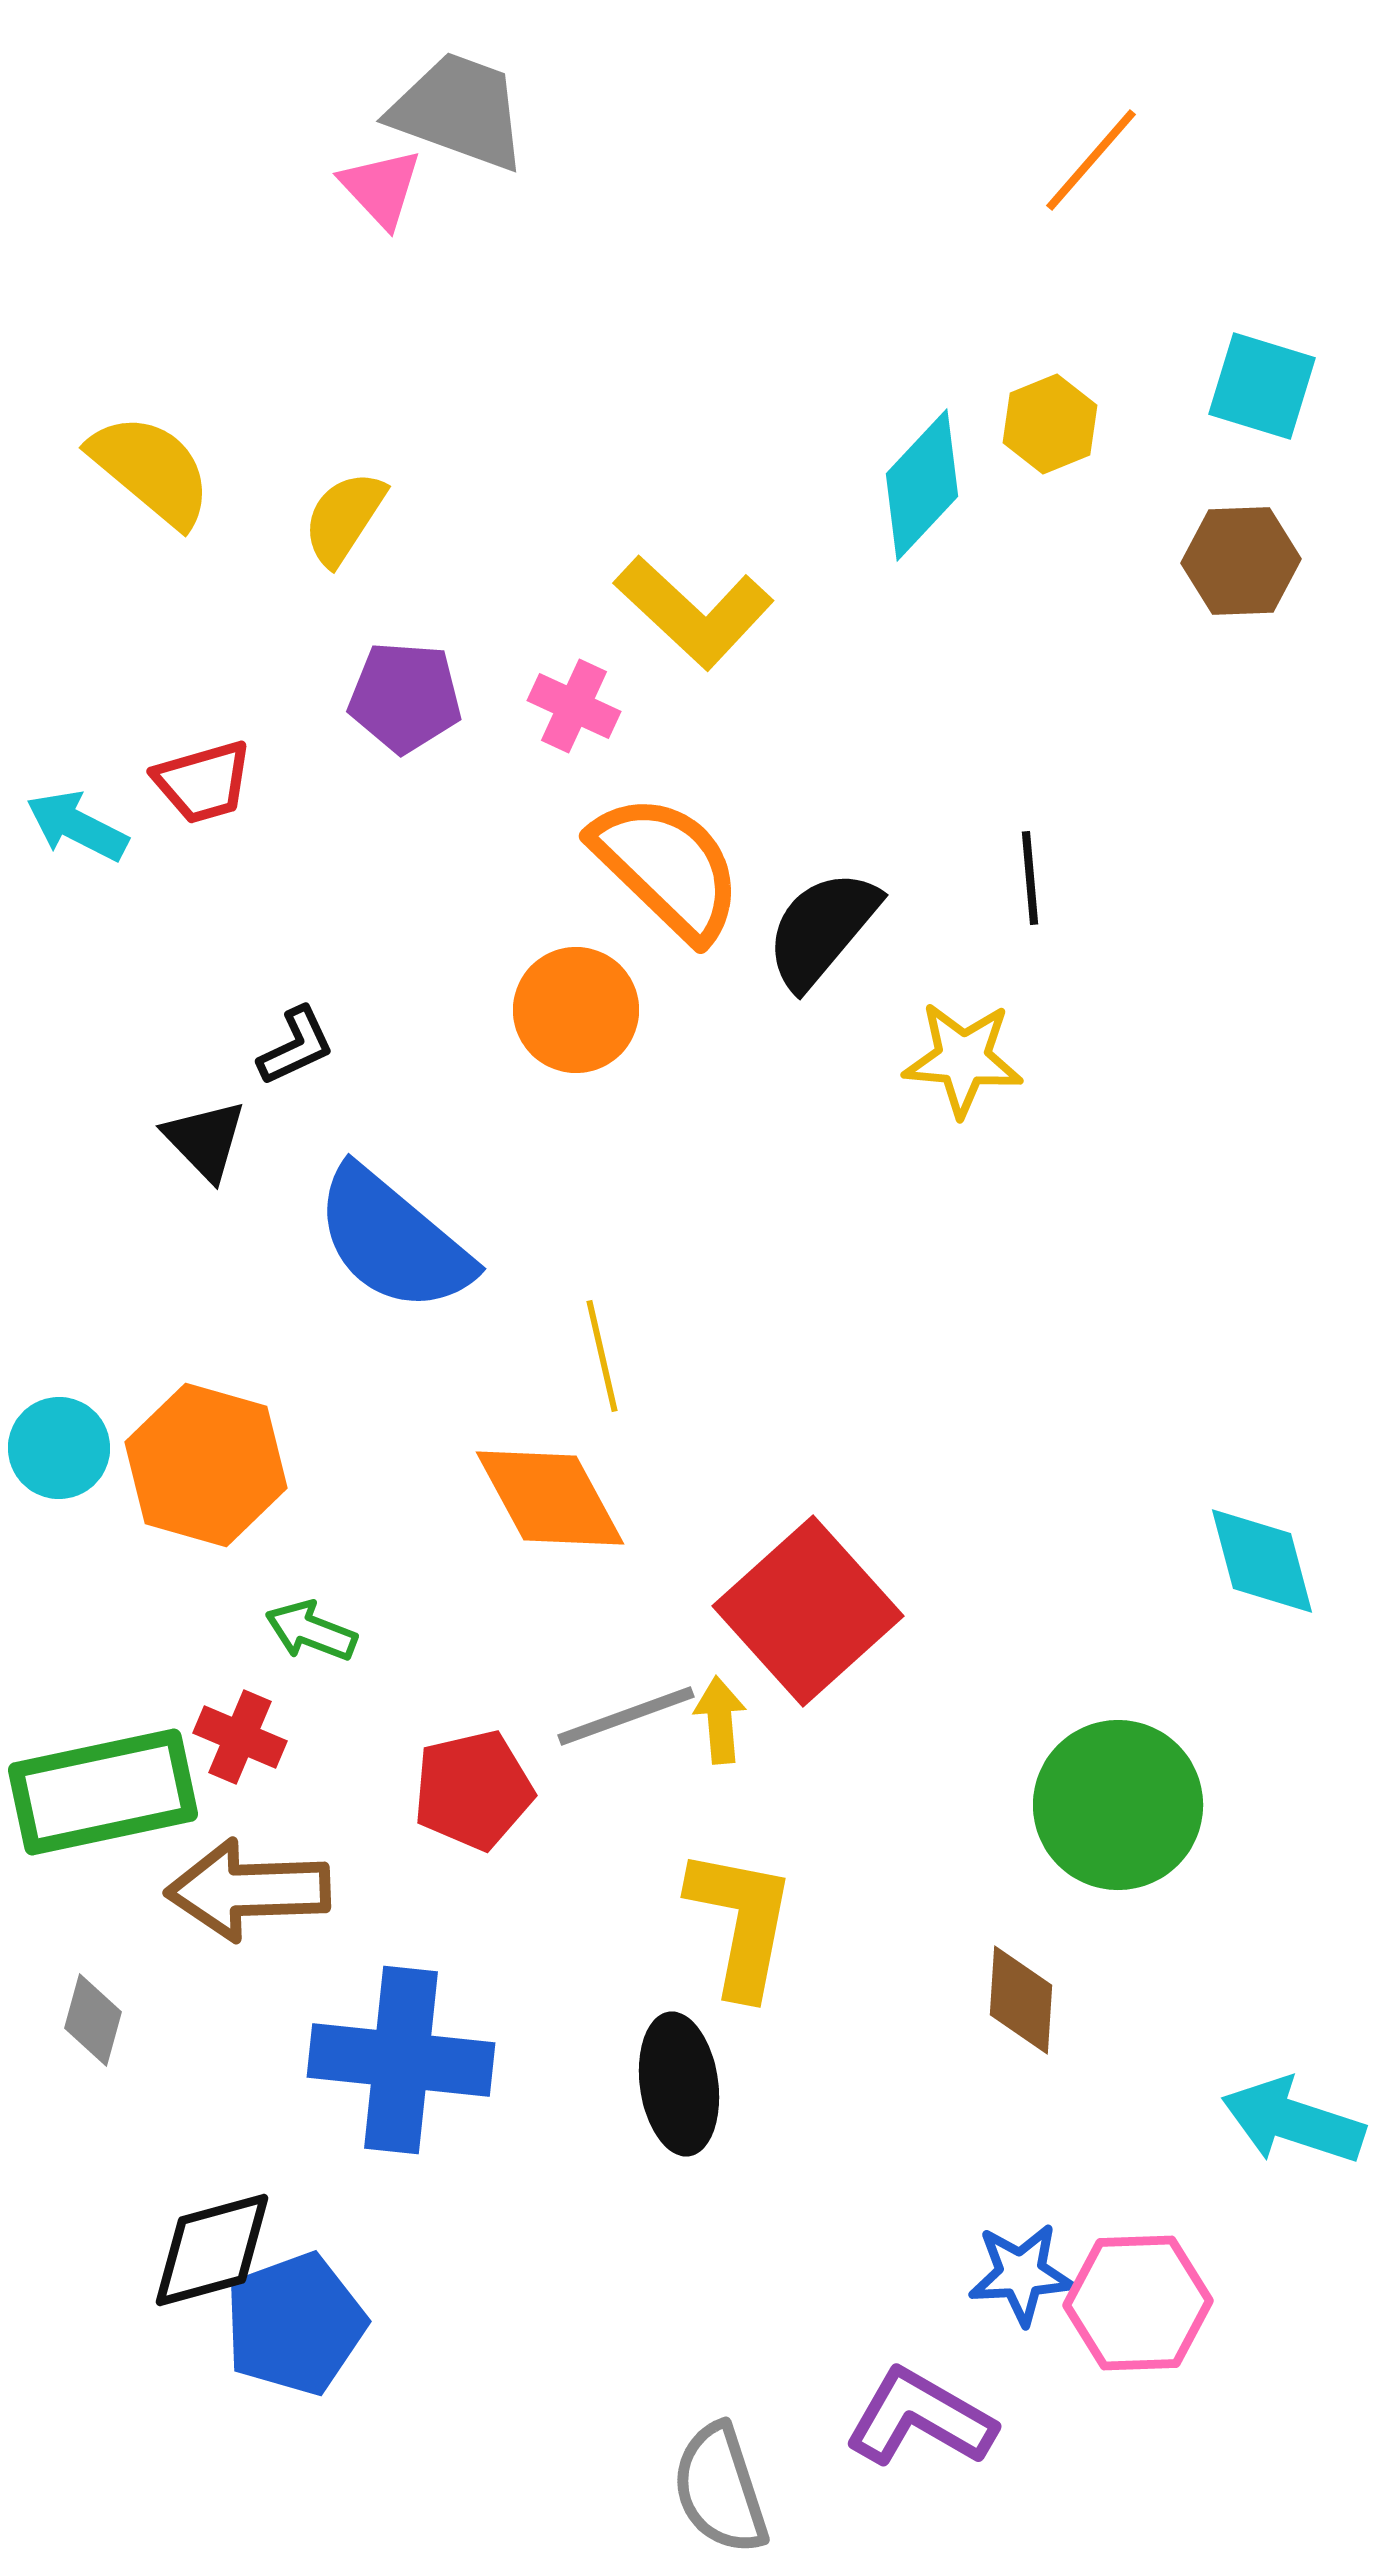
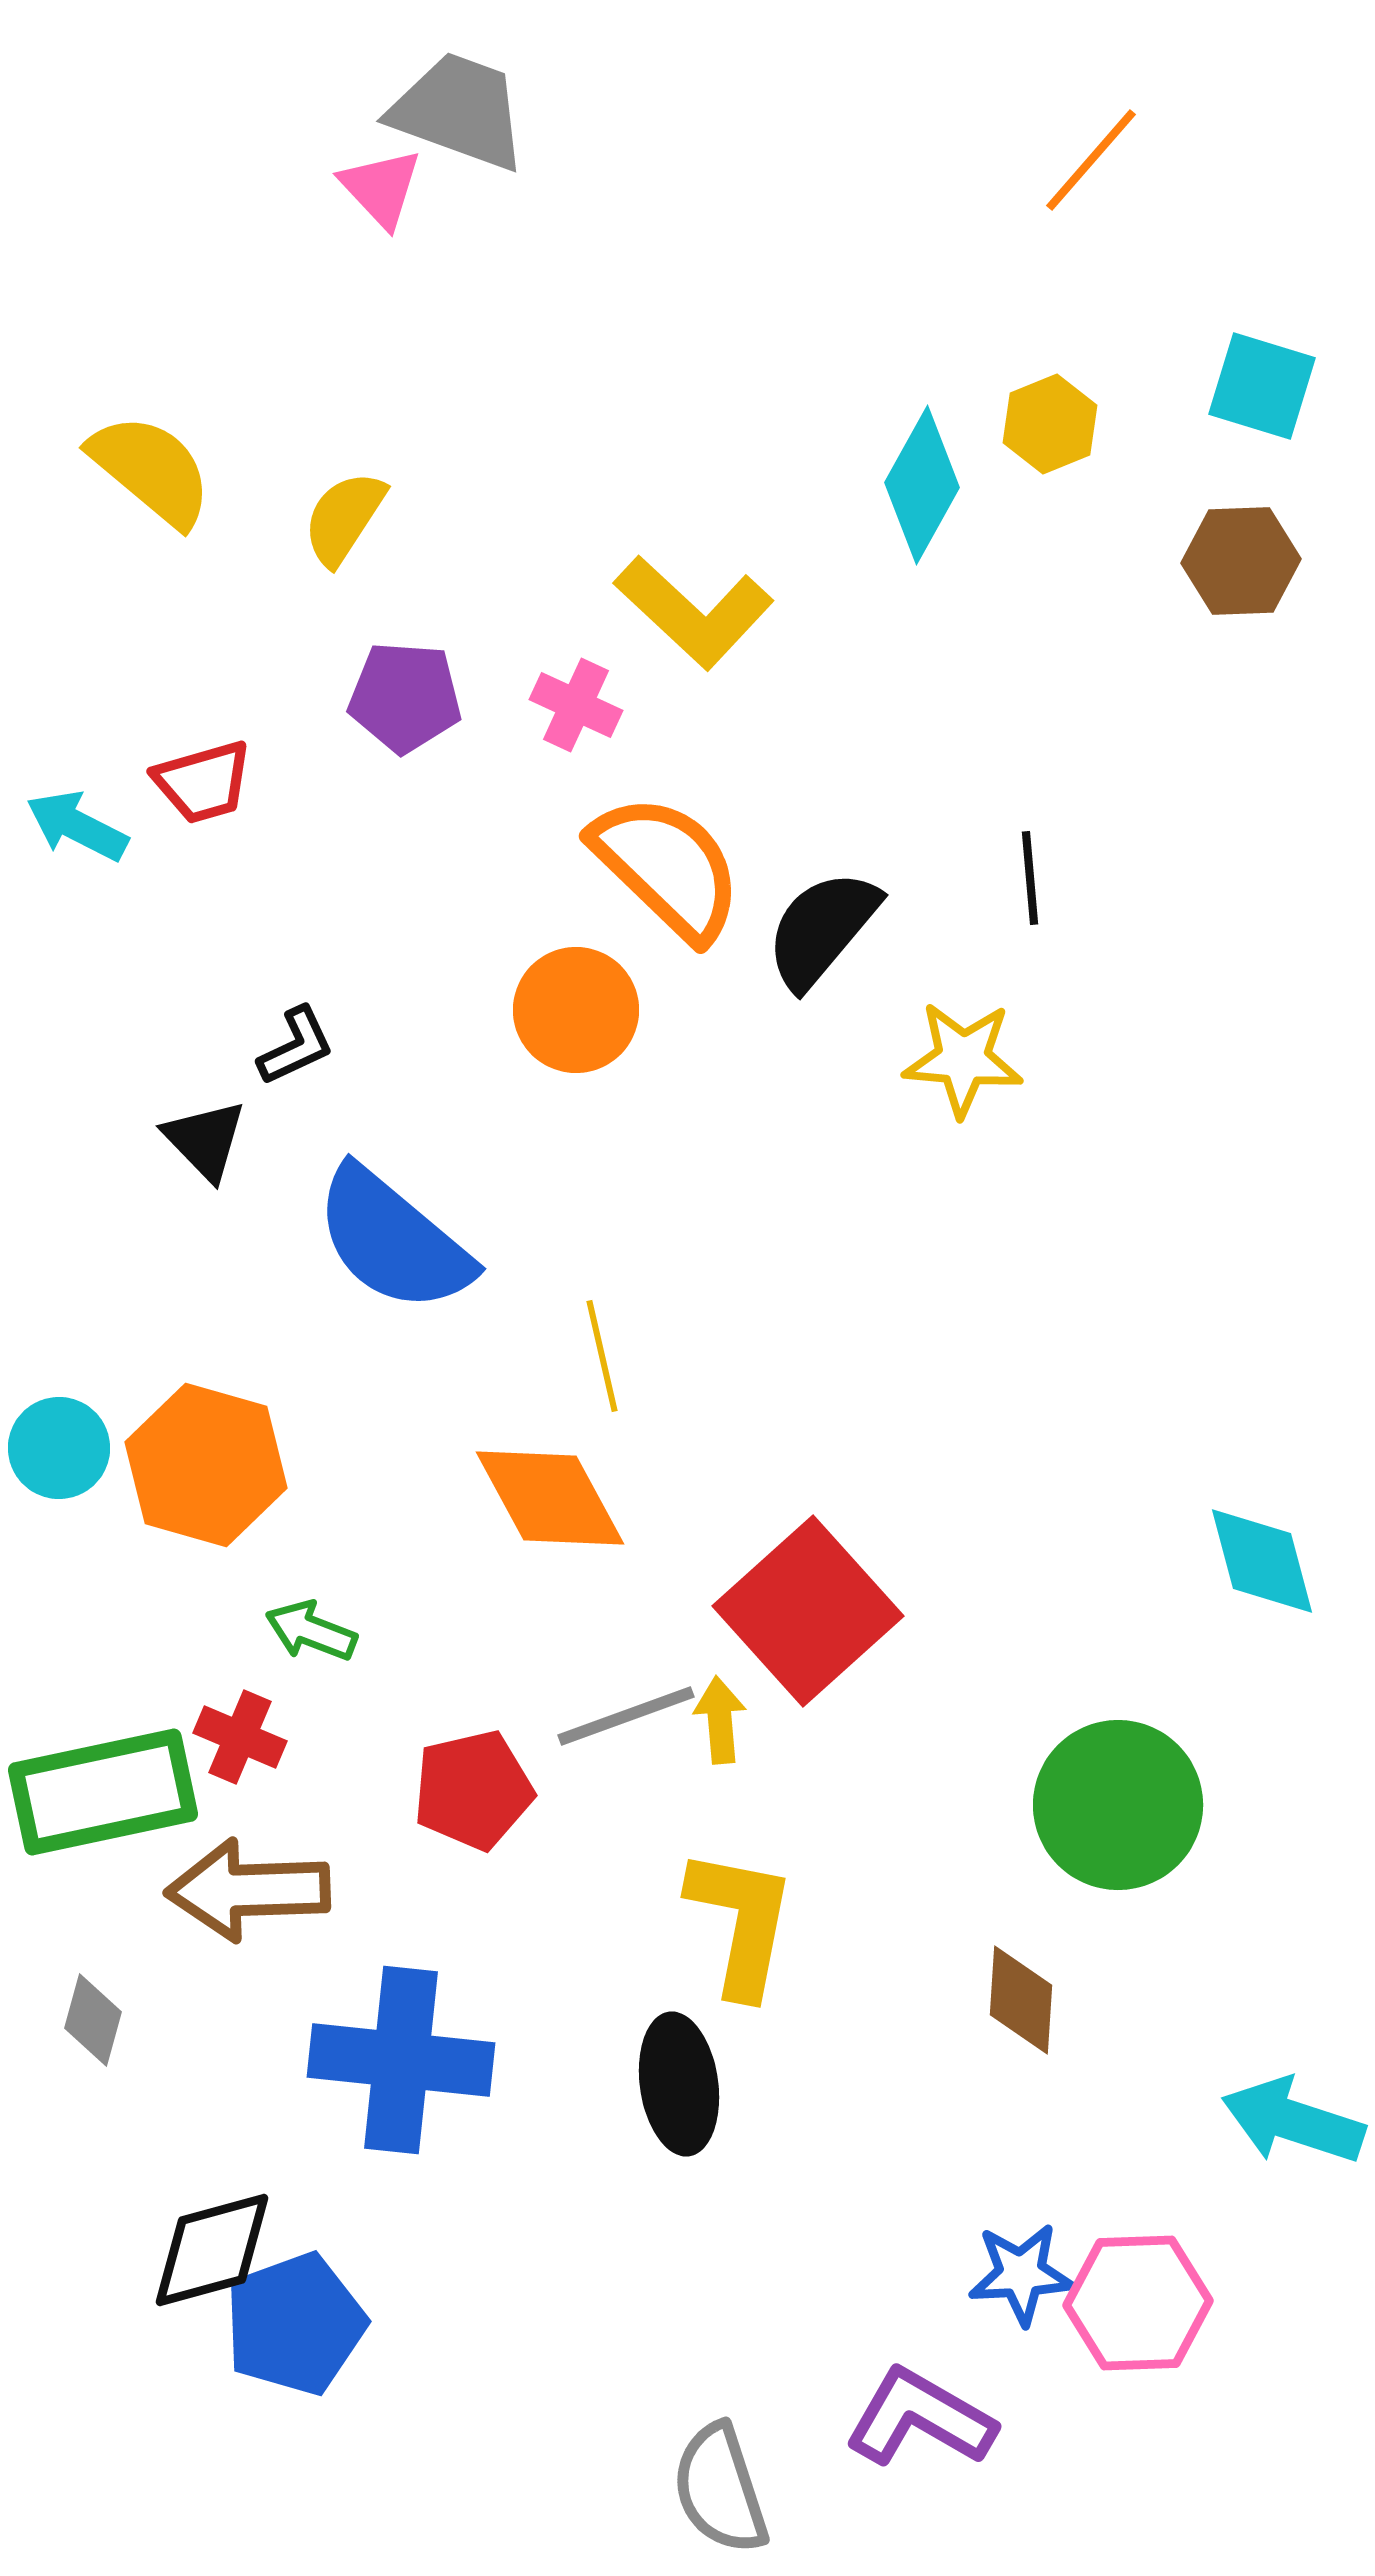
cyan diamond at (922, 485): rotated 14 degrees counterclockwise
pink cross at (574, 706): moved 2 px right, 1 px up
